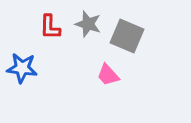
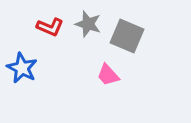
red L-shape: rotated 68 degrees counterclockwise
blue star: rotated 20 degrees clockwise
